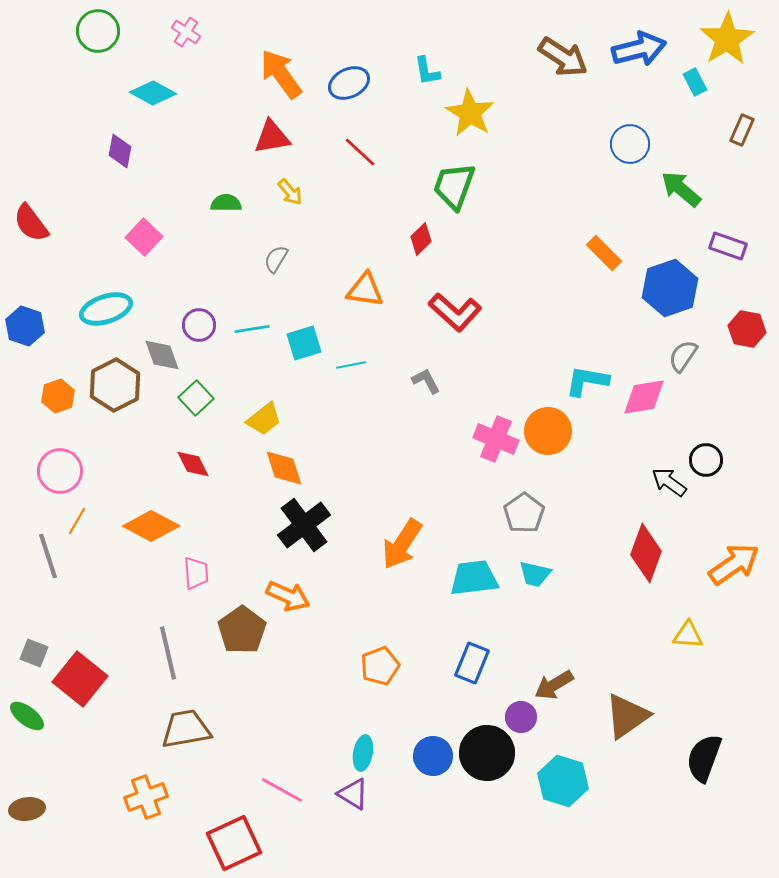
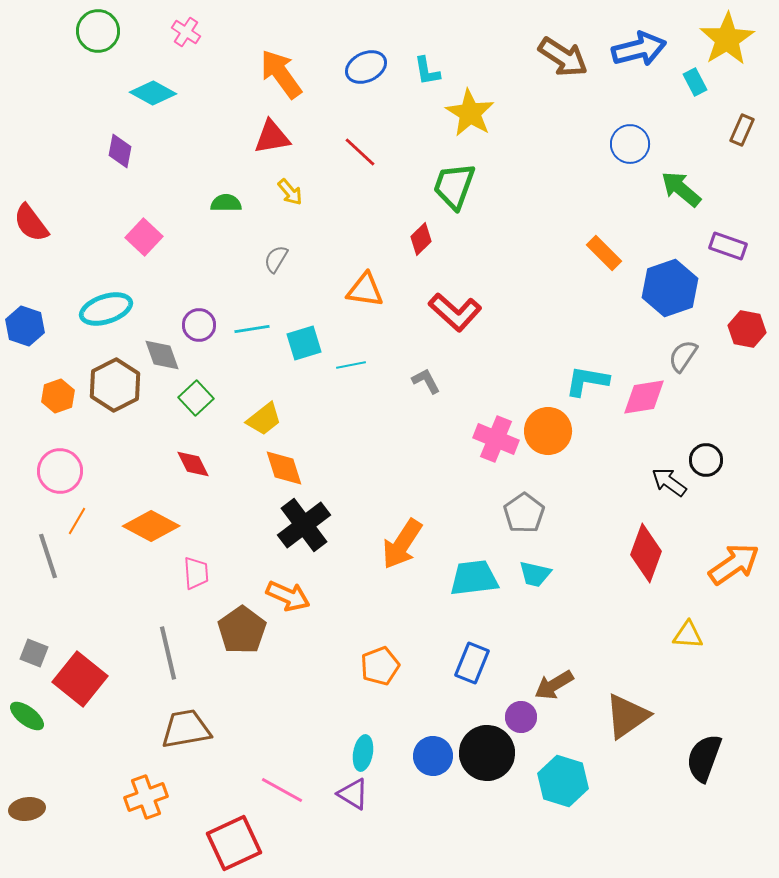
blue ellipse at (349, 83): moved 17 px right, 16 px up
